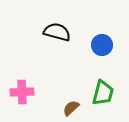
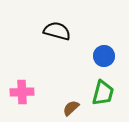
black semicircle: moved 1 px up
blue circle: moved 2 px right, 11 px down
